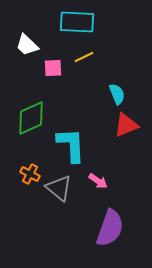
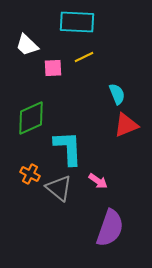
cyan L-shape: moved 3 px left, 3 px down
